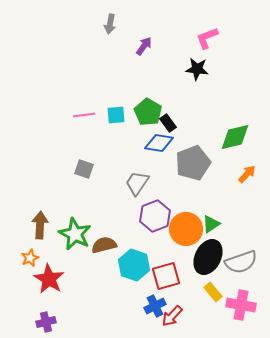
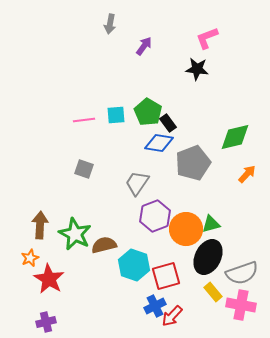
pink line: moved 5 px down
green triangle: rotated 18 degrees clockwise
gray semicircle: moved 1 px right, 11 px down
